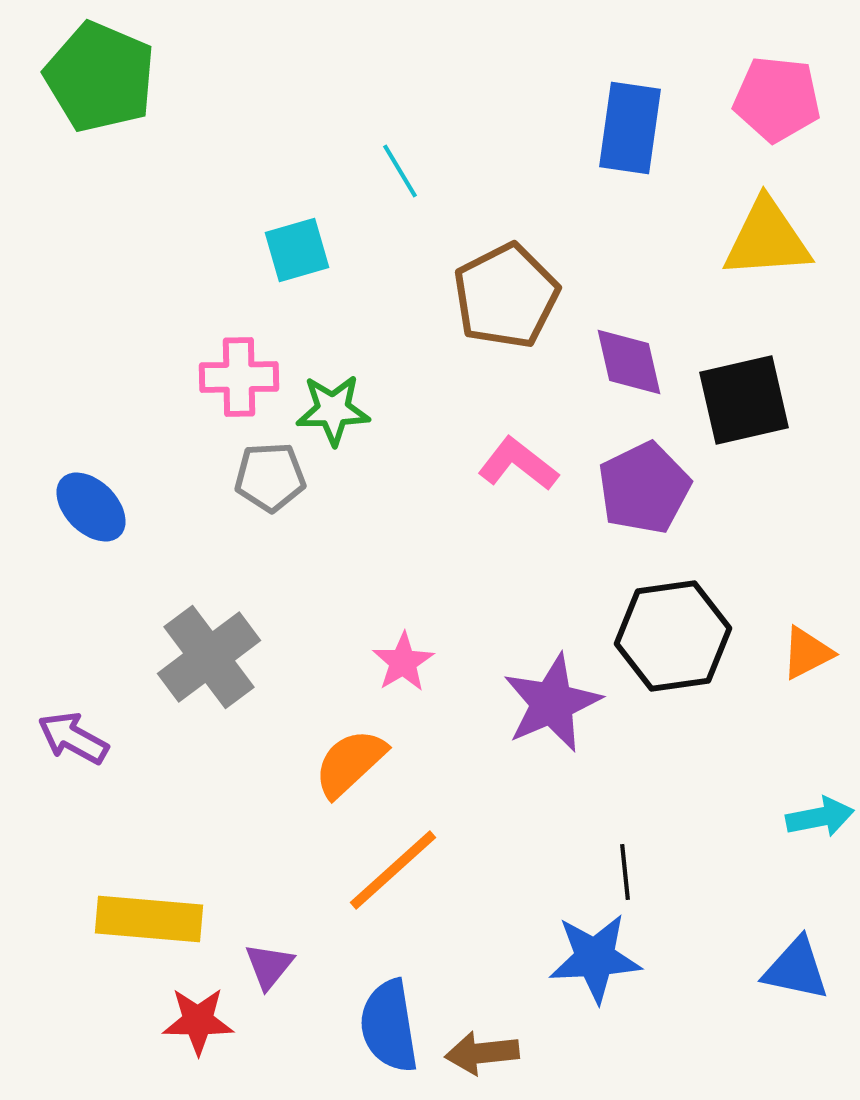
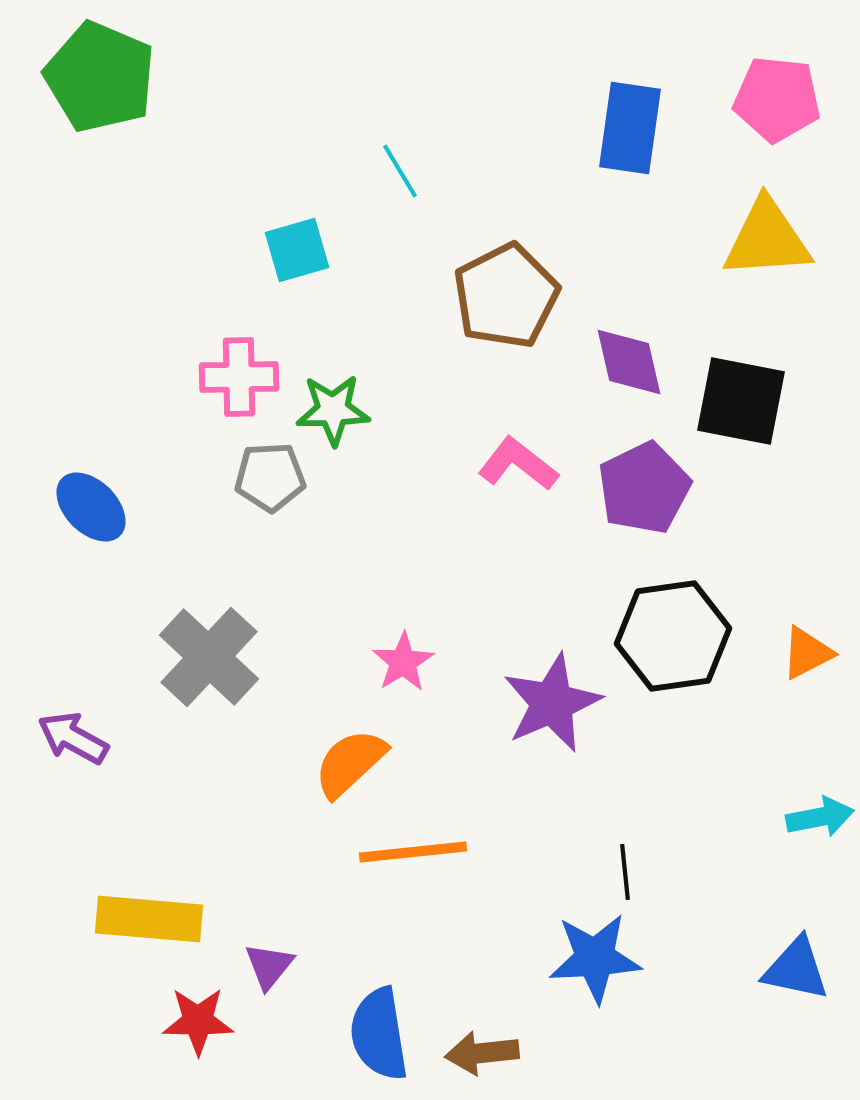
black square: moved 3 px left, 1 px down; rotated 24 degrees clockwise
gray cross: rotated 10 degrees counterclockwise
orange line: moved 20 px right, 18 px up; rotated 36 degrees clockwise
blue semicircle: moved 10 px left, 8 px down
